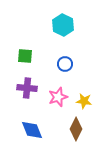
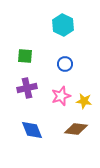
purple cross: rotated 18 degrees counterclockwise
pink star: moved 3 px right, 1 px up
brown diamond: rotated 70 degrees clockwise
